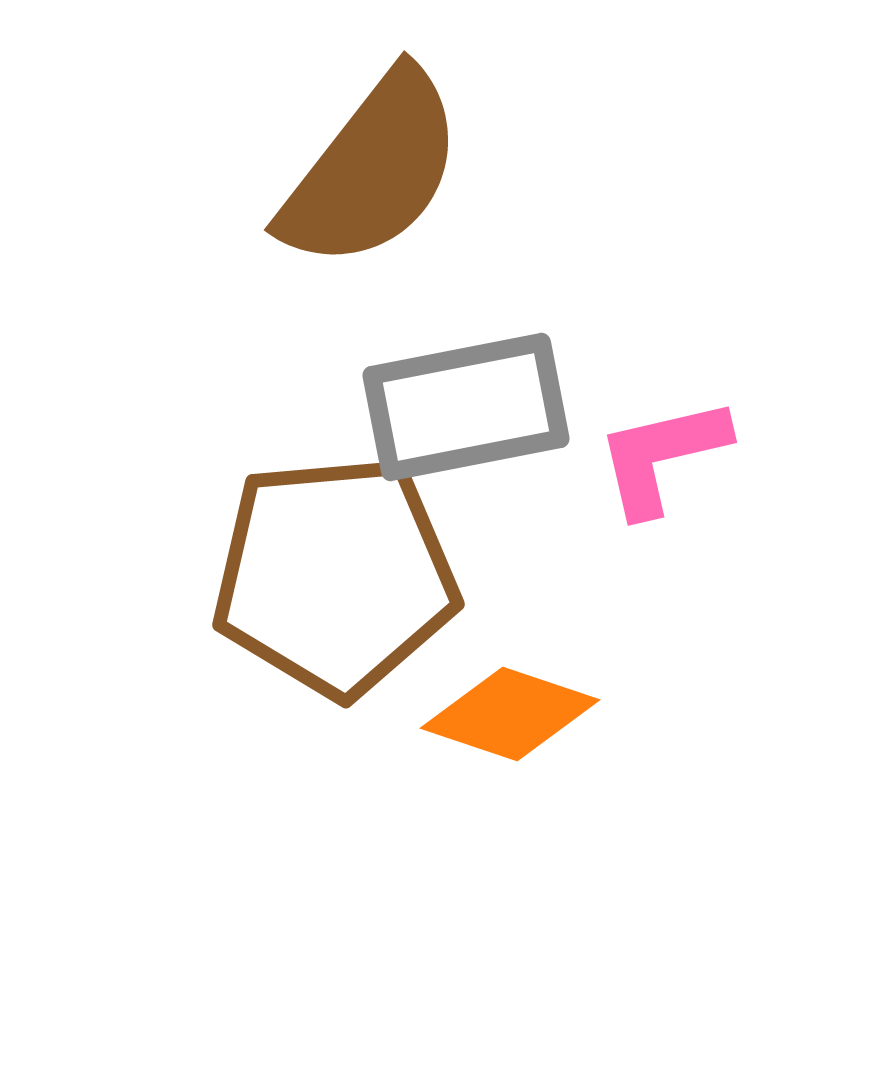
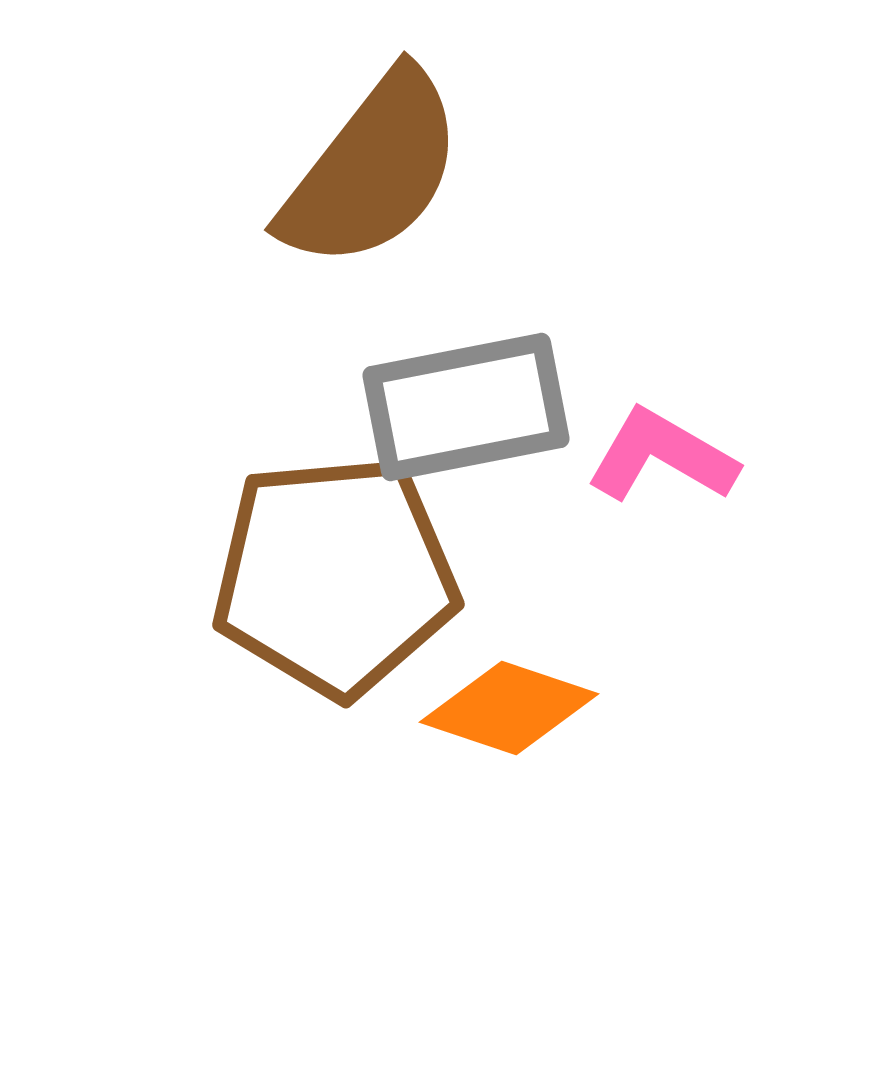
pink L-shape: rotated 43 degrees clockwise
orange diamond: moved 1 px left, 6 px up
